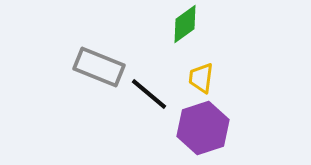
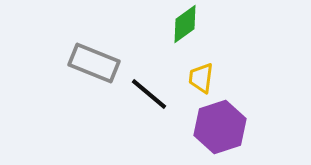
gray rectangle: moved 5 px left, 4 px up
purple hexagon: moved 17 px right, 1 px up
